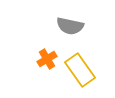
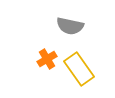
yellow rectangle: moved 1 px left, 1 px up
